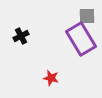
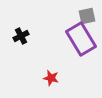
gray square: rotated 12 degrees counterclockwise
